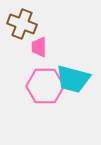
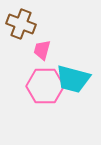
brown cross: moved 1 px left
pink trapezoid: moved 3 px right, 3 px down; rotated 15 degrees clockwise
